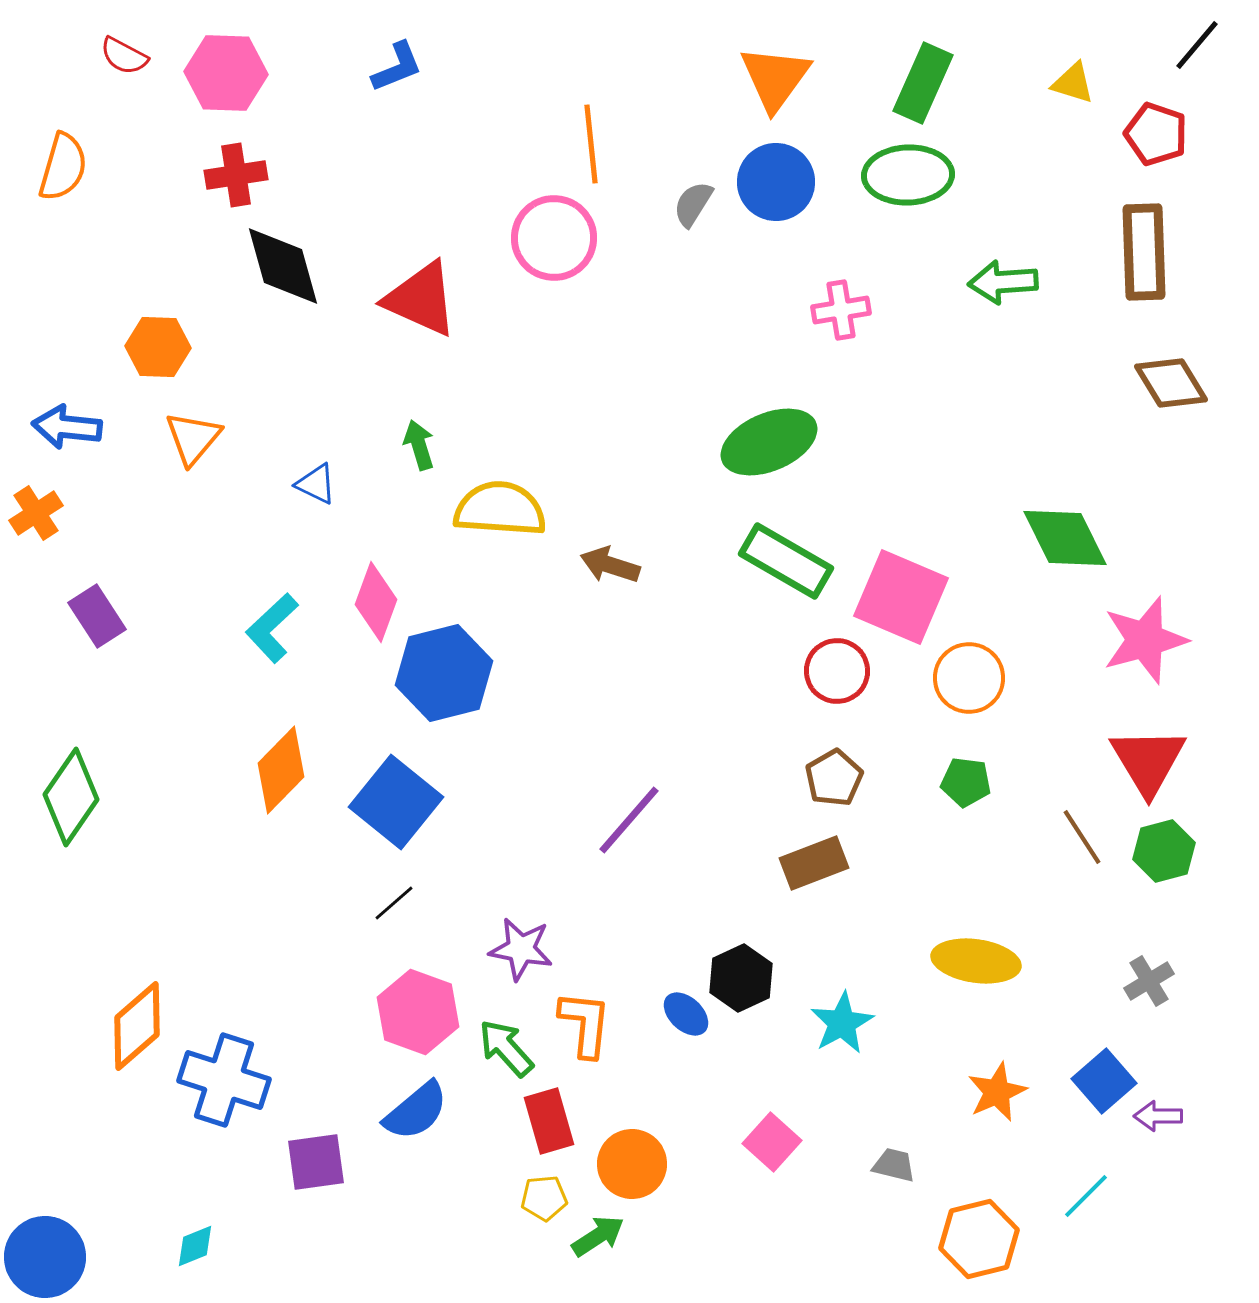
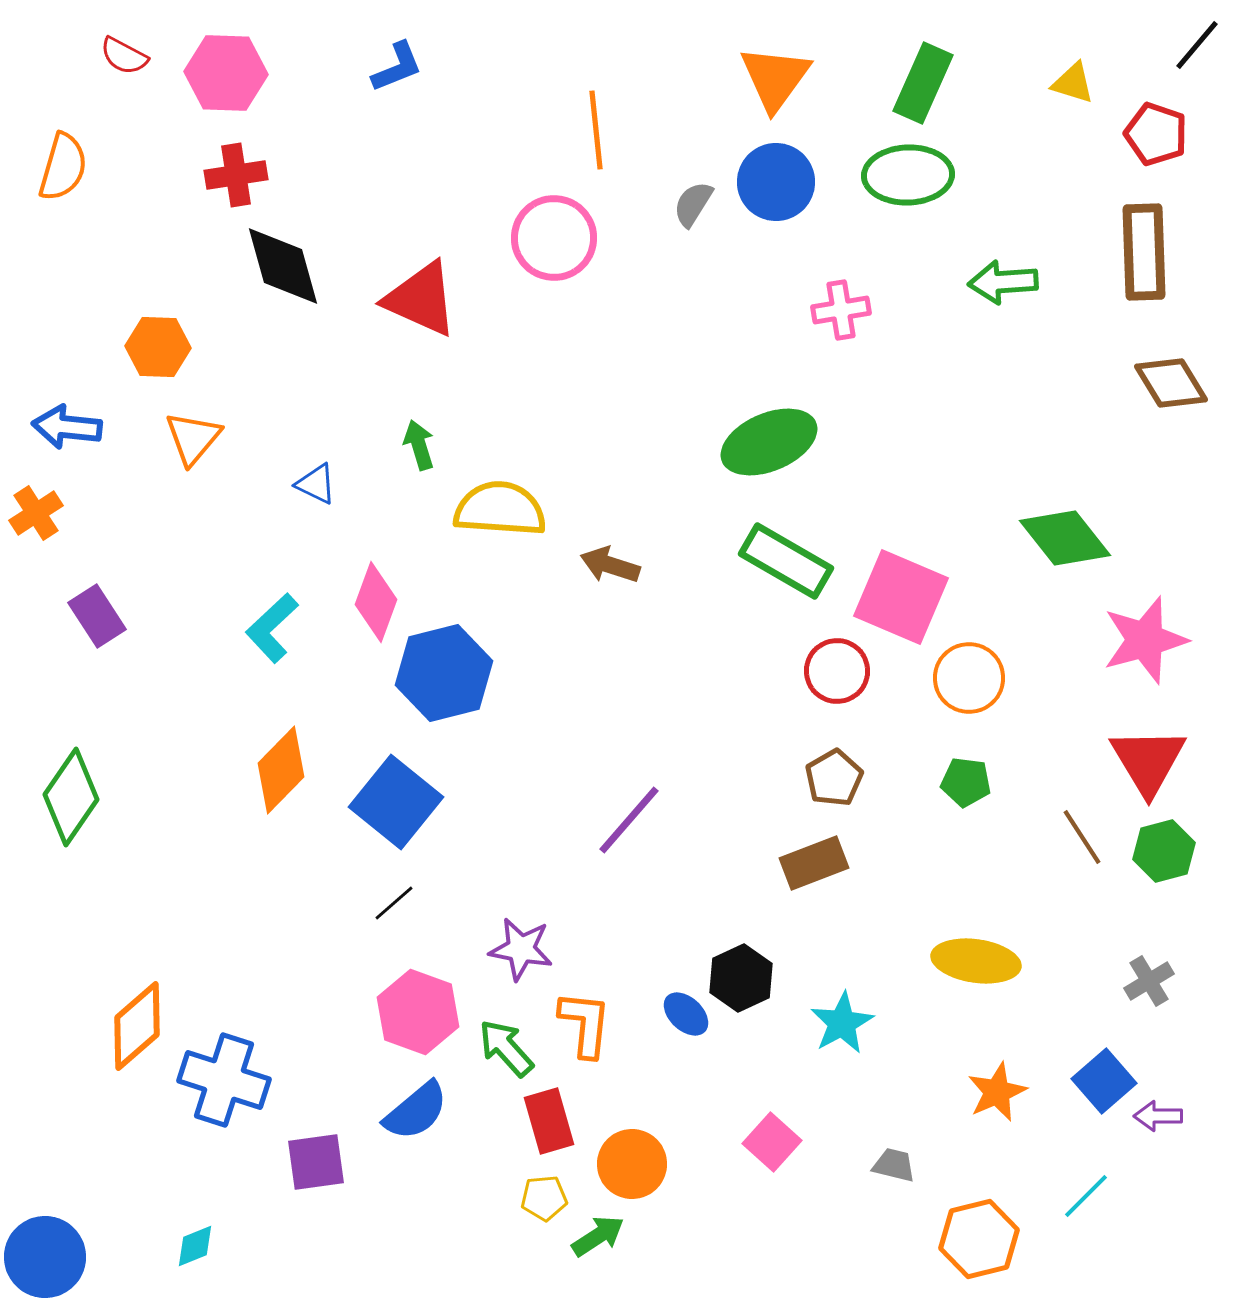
orange line at (591, 144): moved 5 px right, 14 px up
green diamond at (1065, 538): rotated 12 degrees counterclockwise
